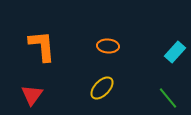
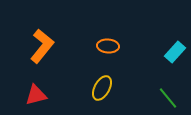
orange L-shape: rotated 44 degrees clockwise
yellow ellipse: rotated 15 degrees counterclockwise
red triangle: moved 4 px right; rotated 40 degrees clockwise
